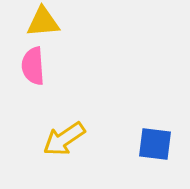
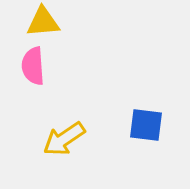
blue square: moved 9 px left, 19 px up
